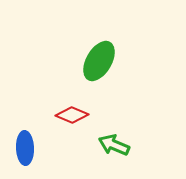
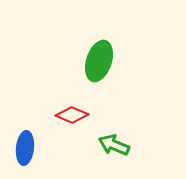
green ellipse: rotated 12 degrees counterclockwise
blue ellipse: rotated 8 degrees clockwise
